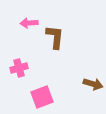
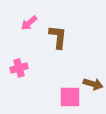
pink arrow: rotated 36 degrees counterclockwise
brown L-shape: moved 3 px right
pink square: moved 28 px right; rotated 20 degrees clockwise
